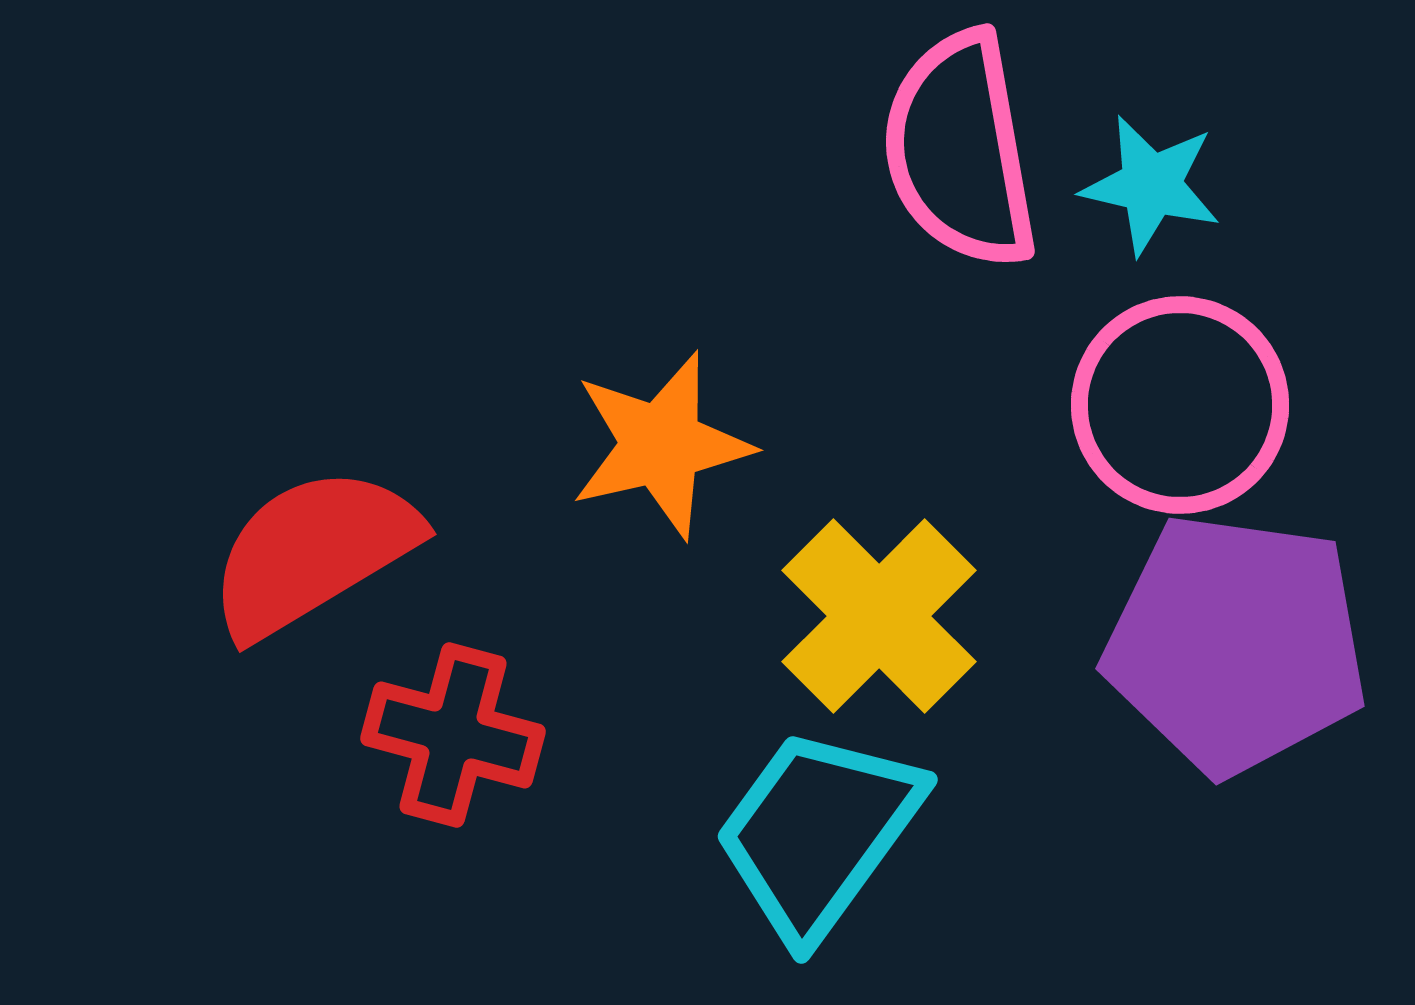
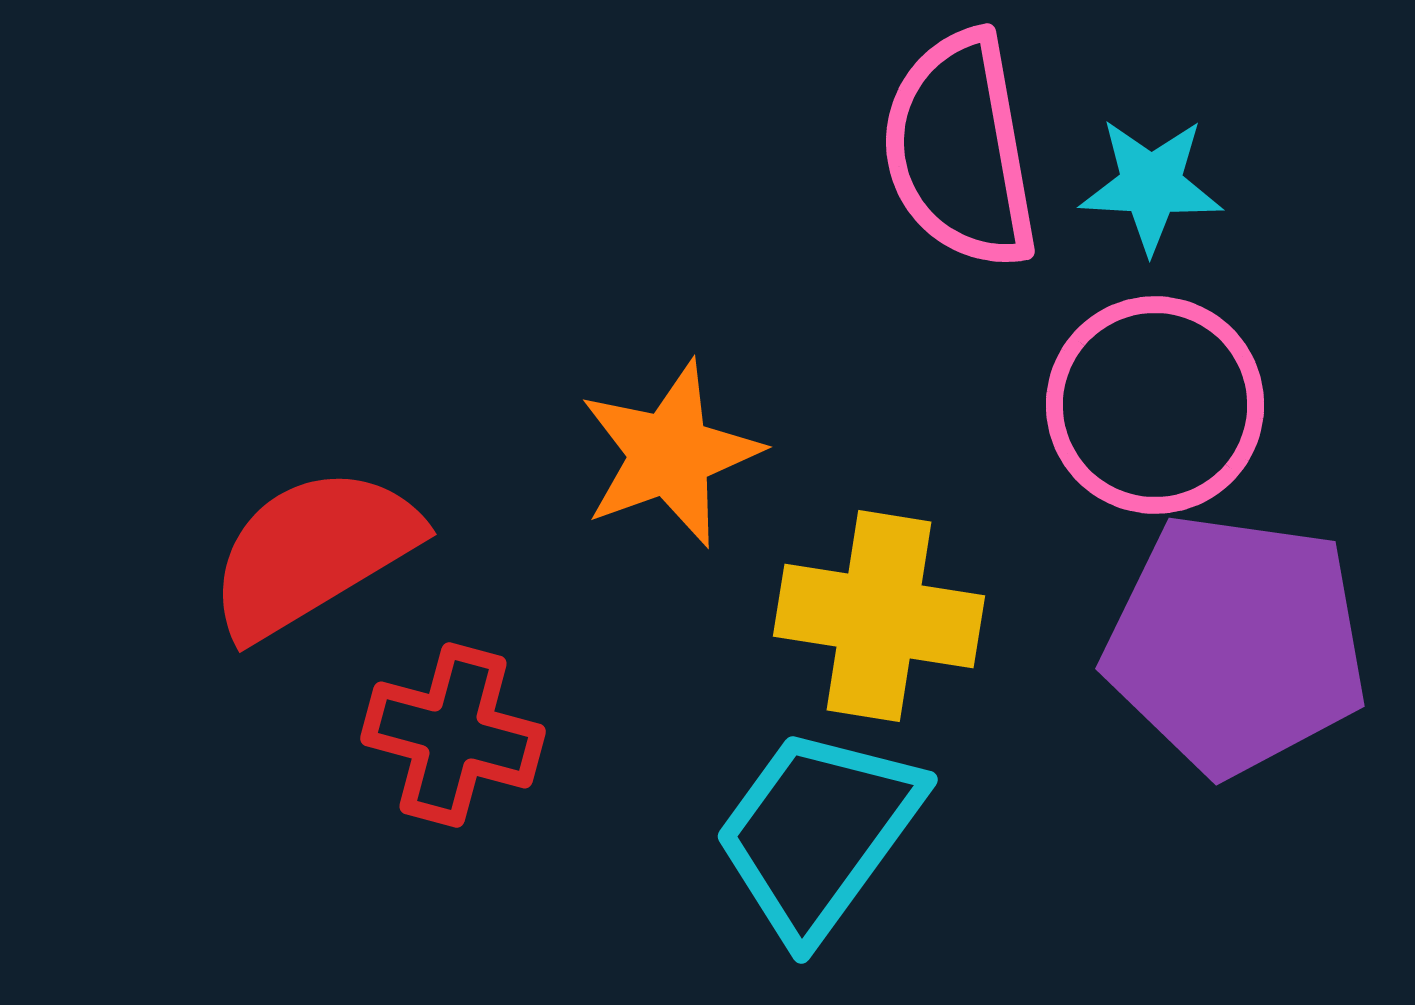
cyan star: rotated 10 degrees counterclockwise
pink circle: moved 25 px left
orange star: moved 9 px right, 9 px down; rotated 7 degrees counterclockwise
yellow cross: rotated 36 degrees counterclockwise
